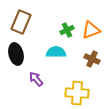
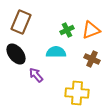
black ellipse: rotated 25 degrees counterclockwise
purple arrow: moved 4 px up
